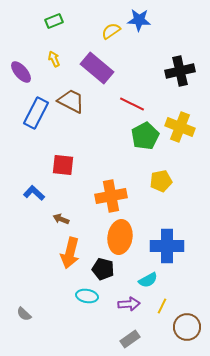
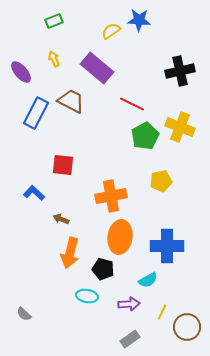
yellow line: moved 6 px down
